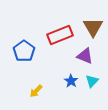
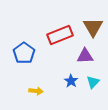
blue pentagon: moved 2 px down
purple triangle: rotated 24 degrees counterclockwise
cyan triangle: moved 1 px right, 1 px down
yellow arrow: rotated 128 degrees counterclockwise
